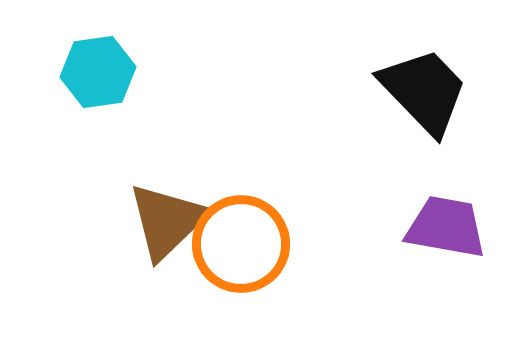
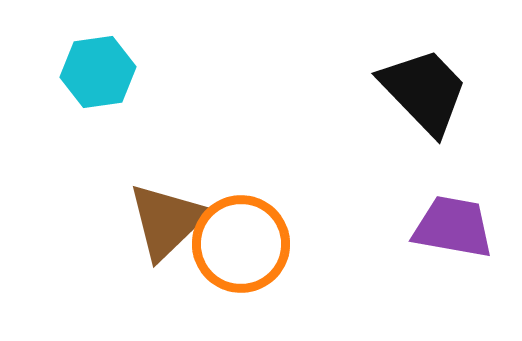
purple trapezoid: moved 7 px right
